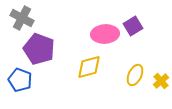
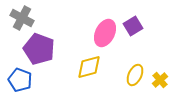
pink ellipse: moved 1 px up; rotated 60 degrees counterclockwise
yellow cross: moved 1 px left, 1 px up
